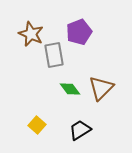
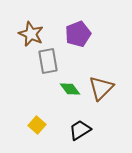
purple pentagon: moved 1 px left, 2 px down
gray rectangle: moved 6 px left, 6 px down
